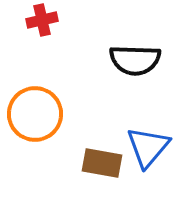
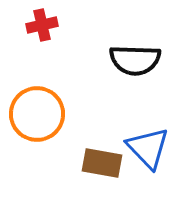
red cross: moved 5 px down
orange circle: moved 2 px right
blue triangle: moved 1 px down; rotated 24 degrees counterclockwise
